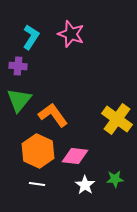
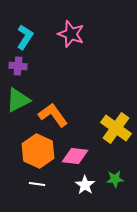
cyan L-shape: moved 6 px left
green triangle: moved 1 px left; rotated 24 degrees clockwise
yellow cross: moved 1 px left, 9 px down
